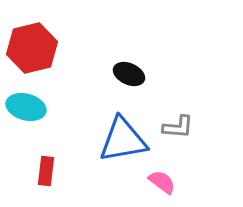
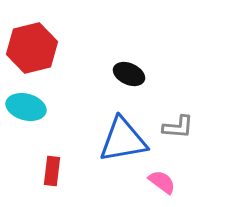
red rectangle: moved 6 px right
